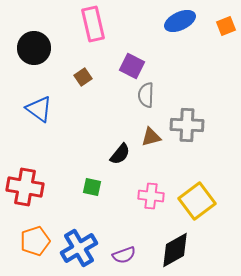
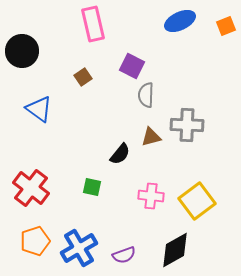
black circle: moved 12 px left, 3 px down
red cross: moved 6 px right, 1 px down; rotated 27 degrees clockwise
